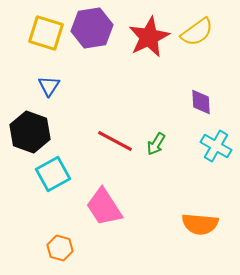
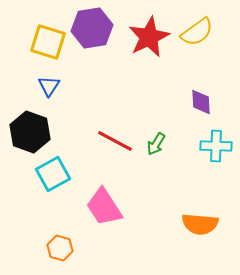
yellow square: moved 2 px right, 9 px down
cyan cross: rotated 28 degrees counterclockwise
